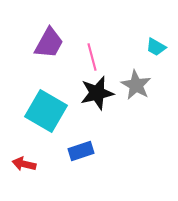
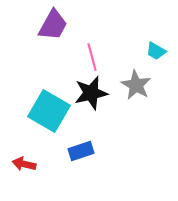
purple trapezoid: moved 4 px right, 18 px up
cyan trapezoid: moved 4 px down
black star: moved 6 px left
cyan square: moved 3 px right
